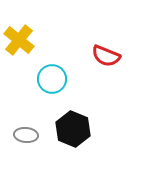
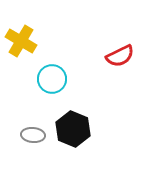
yellow cross: moved 2 px right, 1 px down; rotated 8 degrees counterclockwise
red semicircle: moved 14 px right; rotated 48 degrees counterclockwise
gray ellipse: moved 7 px right
